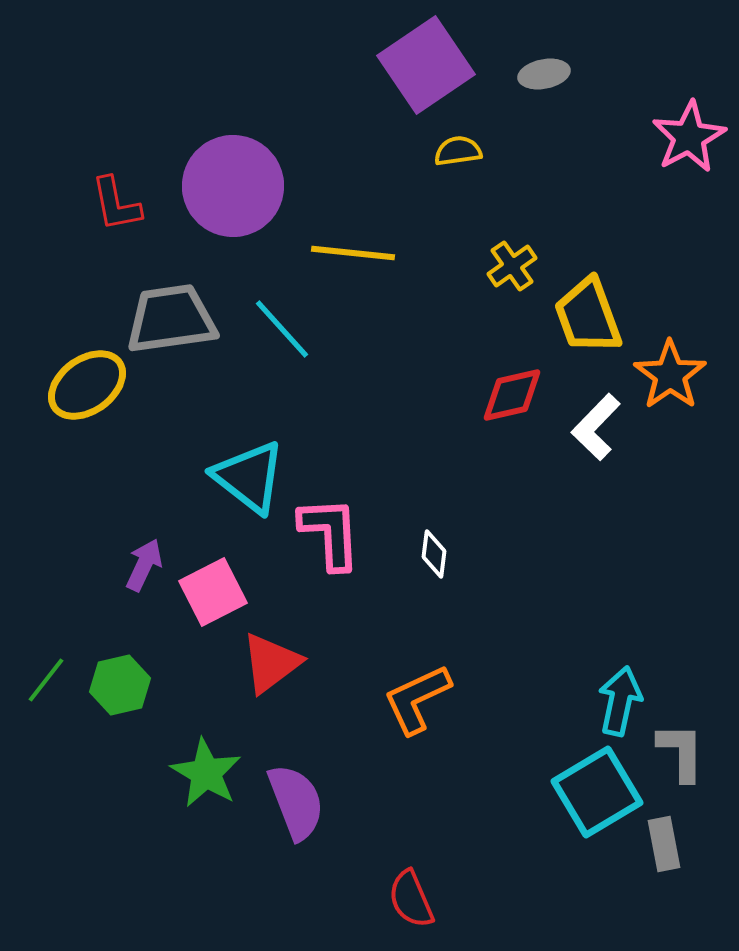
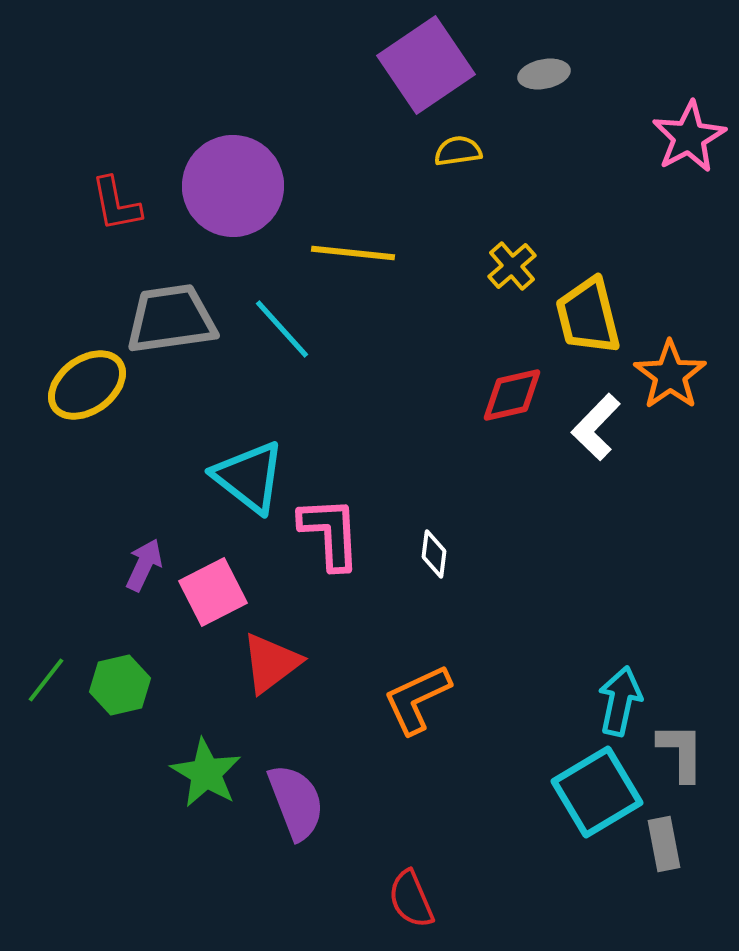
yellow cross: rotated 6 degrees counterclockwise
yellow trapezoid: rotated 6 degrees clockwise
